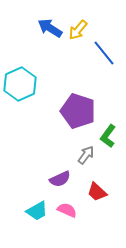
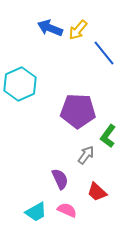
blue arrow: rotated 10 degrees counterclockwise
purple pentagon: rotated 16 degrees counterclockwise
purple semicircle: rotated 90 degrees counterclockwise
cyan trapezoid: moved 1 px left, 1 px down
